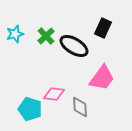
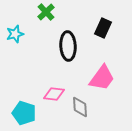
green cross: moved 24 px up
black ellipse: moved 6 px left; rotated 56 degrees clockwise
cyan pentagon: moved 6 px left, 4 px down
